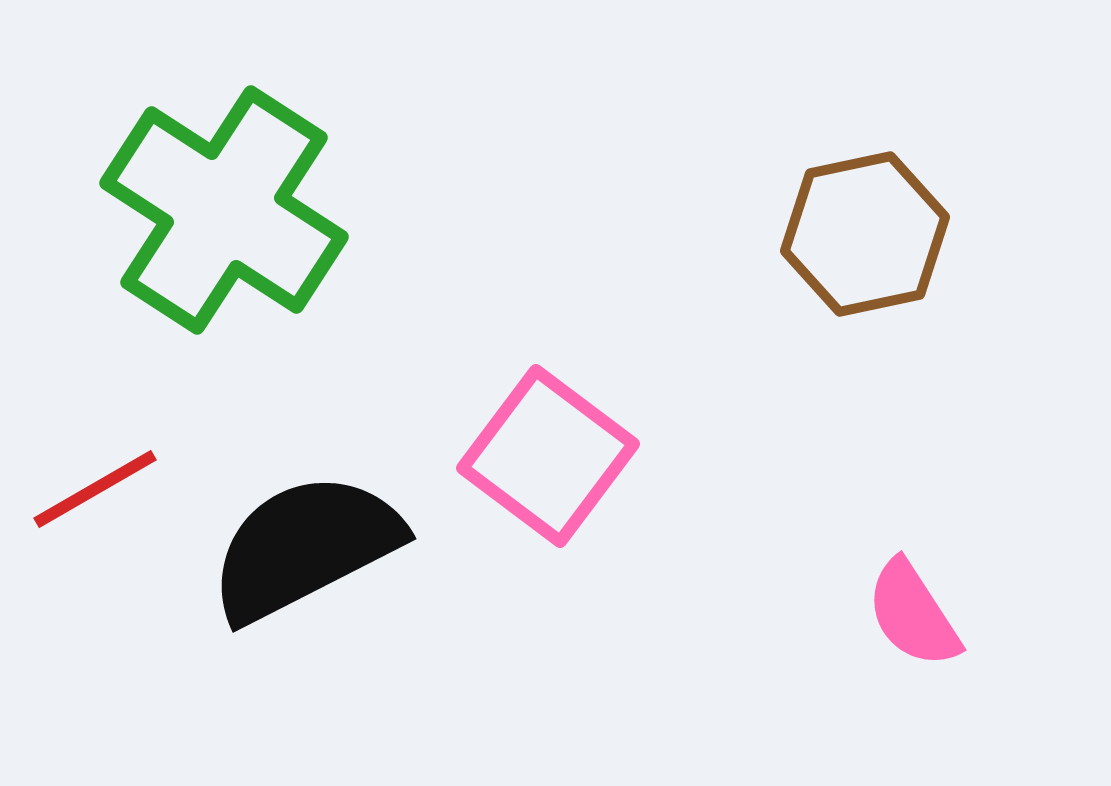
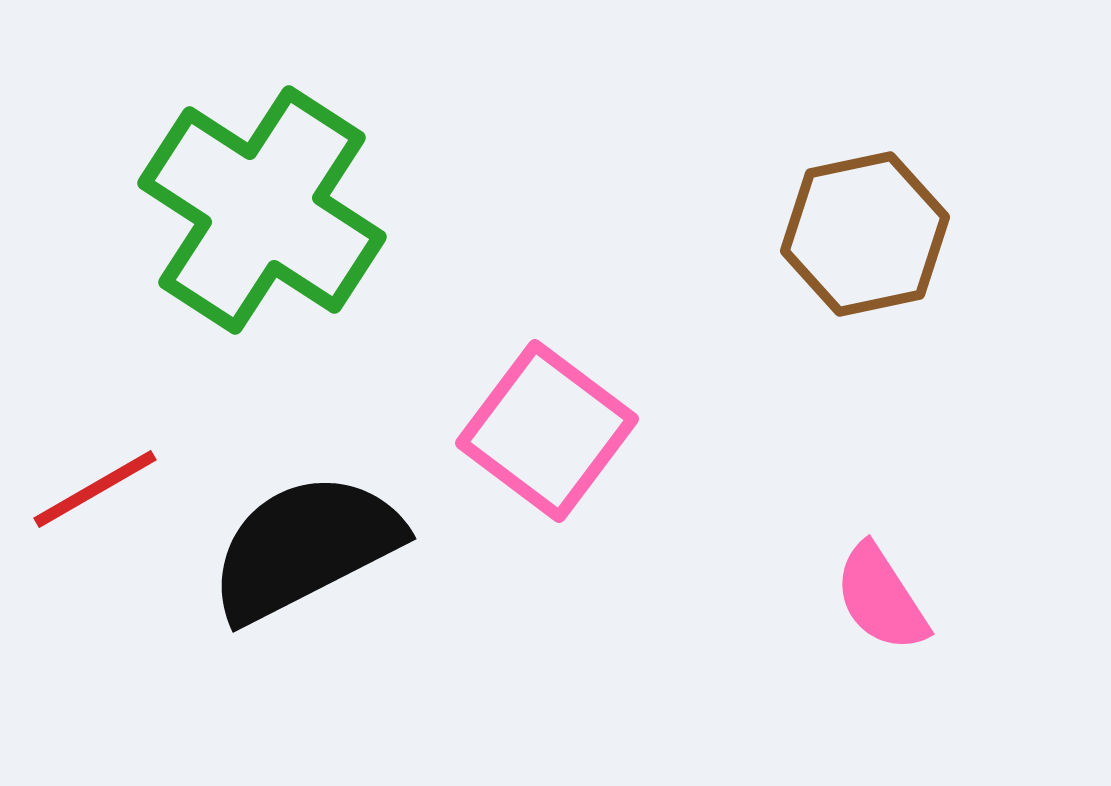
green cross: moved 38 px right
pink square: moved 1 px left, 25 px up
pink semicircle: moved 32 px left, 16 px up
